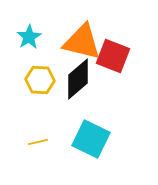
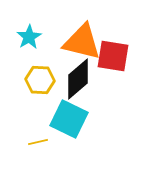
red square: rotated 12 degrees counterclockwise
cyan square: moved 22 px left, 20 px up
